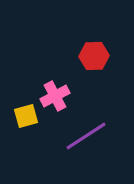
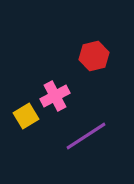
red hexagon: rotated 12 degrees counterclockwise
yellow square: rotated 15 degrees counterclockwise
